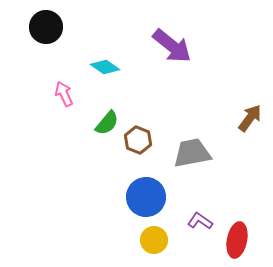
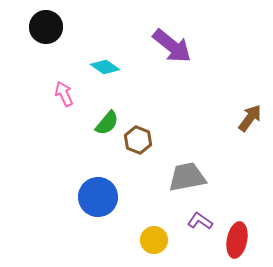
gray trapezoid: moved 5 px left, 24 px down
blue circle: moved 48 px left
